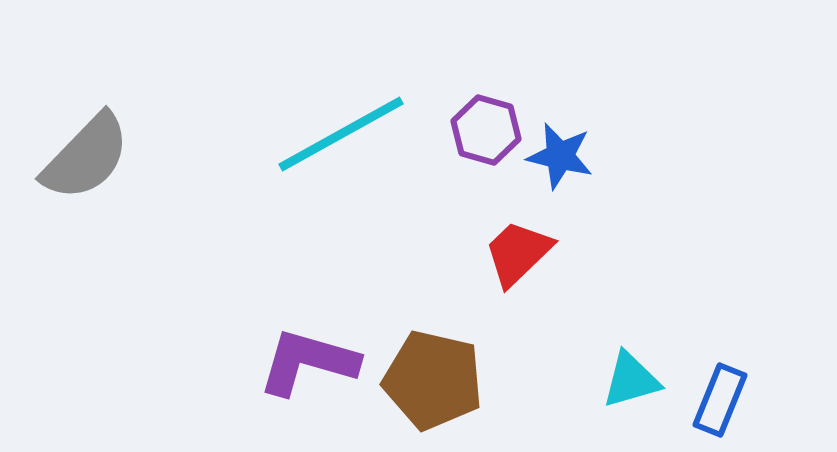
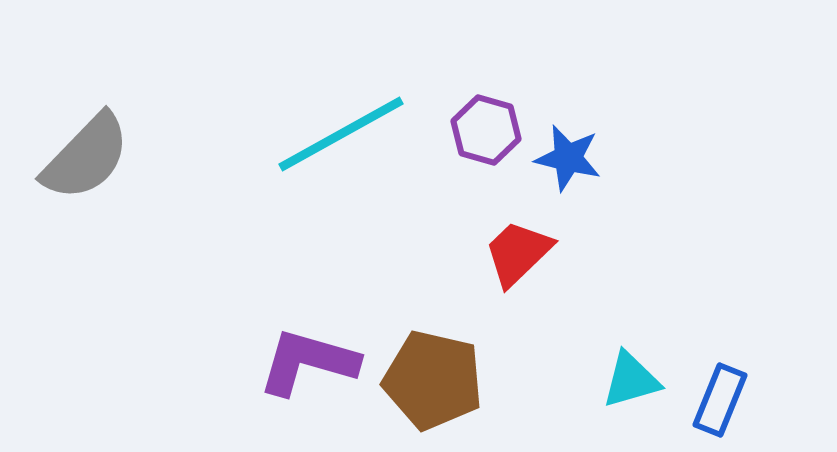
blue star: moved 8 px right, 2 px down
